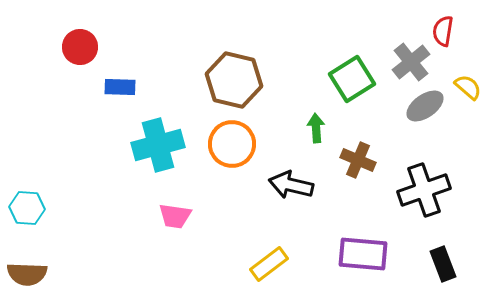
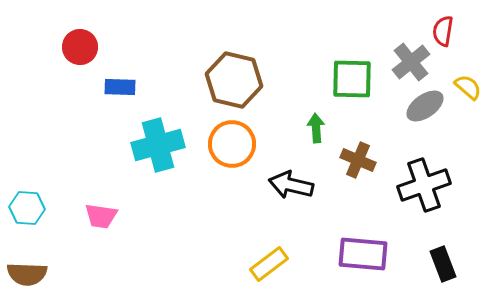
green square: rotated 33 degrees clockwise
black cross: moved 5 px up
pink trapezoid: moved 74 px left
